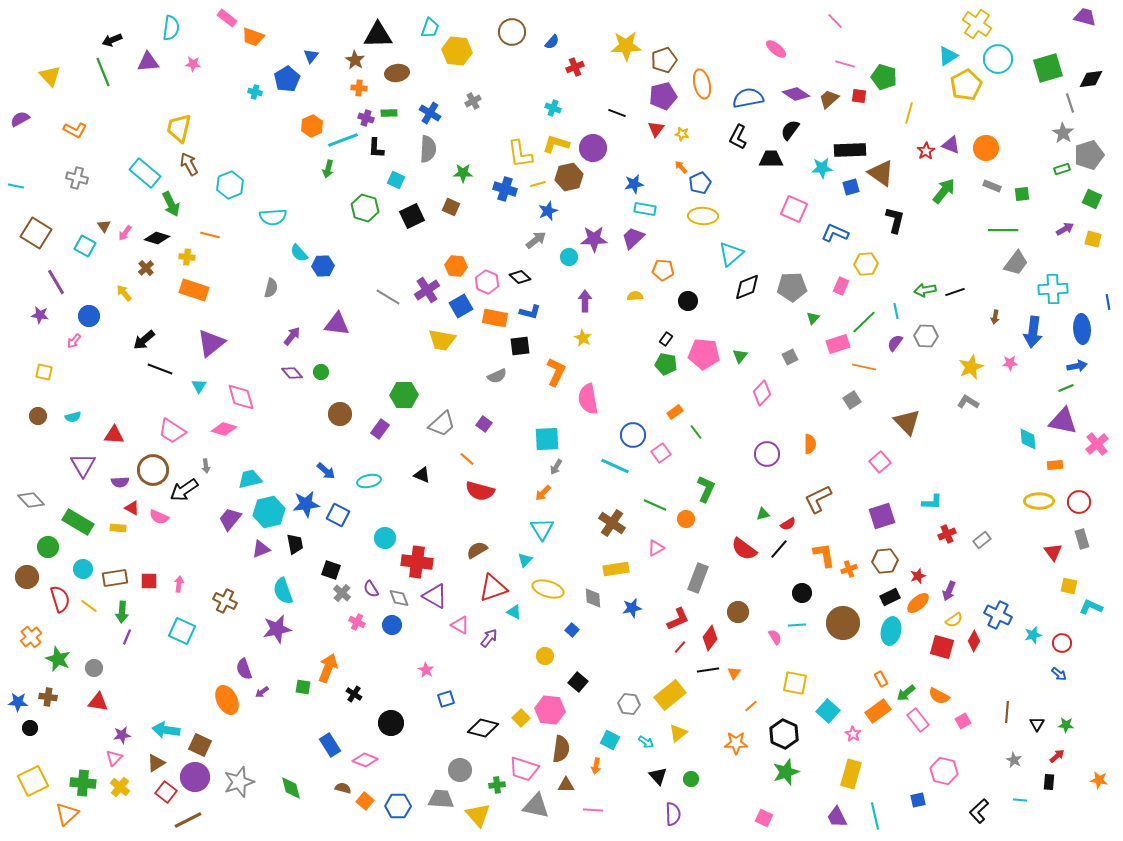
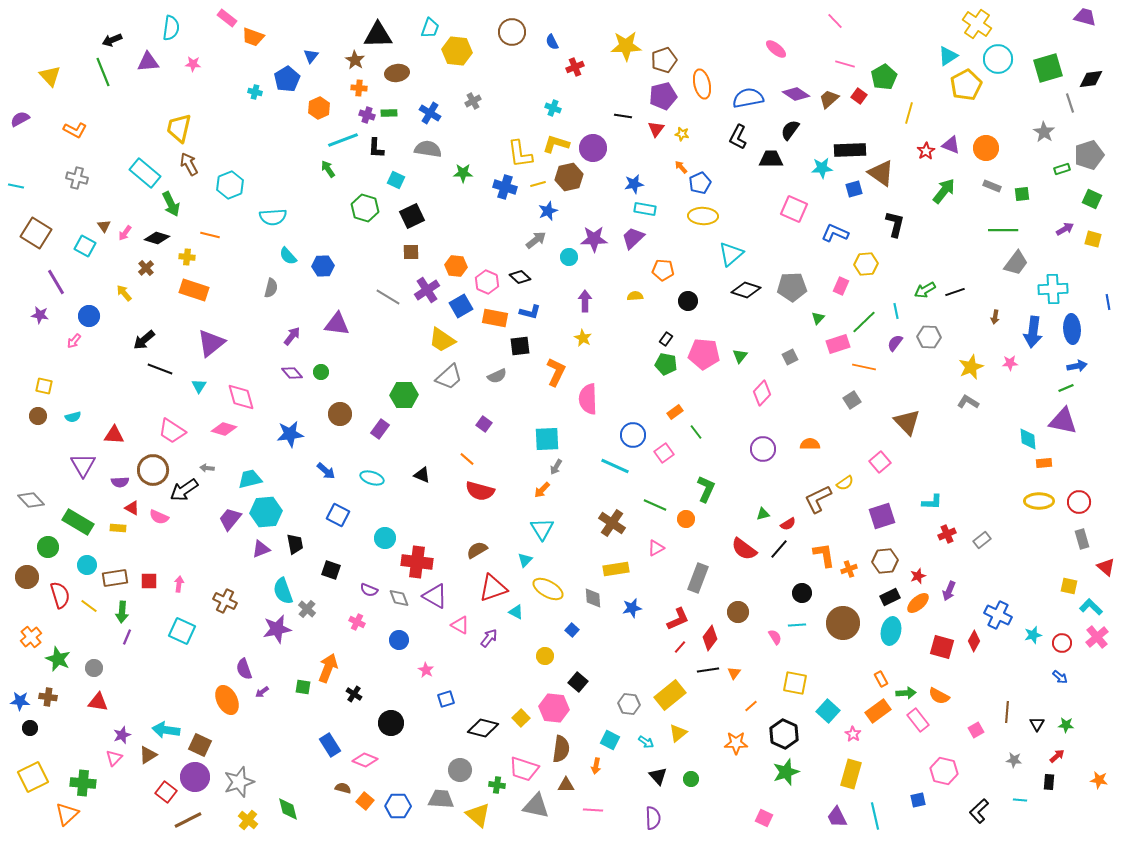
blue semicircle at (552, 42): rotated 112 degrees clockwise
green pentagon at (884, 77): rotated 25 degrees clockwise
red square at (859, 96): rotated 28 degrees clockwise
black line at (617, 113): moved 6 px right, 3 px down; rotated 12 degrees counterclockwise
purple cross at (366, 118): moved 1 px right, 3 px up
orange hexagon at (312, 126): moved 7 px right, 18 px up
gray star at (1063, 133): moved 19 px left, 1 px up
gray semicircle at (428, 149): rotated 84 degrees counterclockwise
green arrow at (328, 169): rotated 132 degrees clockwise
blue square at (851, 187): moved 3 px right, 2 px down
blue cross at (505, 189): moved 2 px up
brown square at (451, 207): moved 40 px left, 45 px down; rotated 24 degrees counterclockwise
black L-shape at (895, 220): moved 4 px down
cyan semicircle at (299, 253): moved 11 px left, 3 px down
black diamond at (747, 287): moved 1 px left, 3 px down; rotated 40 degrees clockwise
green arrow at (925, 290): rotated 20 degrees counterclockwise
green triangle at (813, 318): moved 5 px right
blue ellipse at (1082, 329): moved 10 px left
gray hexagon at (926, 336): moved 3 px right, 1 px down
yellow trapezoid at (442, 340): rotated 24 degrees clockwise
yellow square at (44, 372): moved 14 px down
pink semicircle at (588, 399): rotated 8 degrees clockwise
gray trapezoid at (442, 424): moved 7 px right, 47 px up
orange semicircle at (810, 444): rotated 90 degrees counterclockwise
pink cross at (1097, 444): moved 193 px down
pink square at (661, 453): moved 3 px right
purple circle at (767, 454): moved 4 px left, 5 px up
orange rectangle at (1055, 465): moved 11 px left, 2 px up
gray arrow at (206, 466): moved 1 px right, 2 px down; rotated 104 degrees clockwise
cyan ellipse at (369, 481): moved 3 px right, 3 px up; rotated 30 degrees clockwise
orange arrow at (543, 493): moved 1 px left, 3 px up
blue star at (306, 504): moved 16 px left, 70 px up
cyan hexagon at (269, 512): moved 3 px left; rotated 8 degrees clockwise
red triangle at (1053, 552): moved 53 px right, 15 px down; rotated 12 degrees counterclockwise
cyan circle at (83, 569): moved 4 px right, 4 px up
purple semicircle at (371, 589): moved 2 px left, 1 px down; rotated 36 degrees counterclockwise
yellow ellipse at (548, 589): rotated 12 degrees clockwise
gray cross at (342, 593): moved 35 px left, 16 px down
red semicircle at (60, 599): moved 4 px up
cyan L-shape at (1091, 607): rotated 20 degrees clockwise
cyan triangle at (514, 612): moved 2 px right
yellow semicircle at (954, 620): moved 109 px left, 137 px up
blue circle at (392, 625): moved 7 px right, 15 px down
blue arrow at (1059, 674): moved 1 px right, 3 px down
green arrow at (906, 693): rotated 144 degrees counterclockwise
blue star at (18, 702): moved 2 px right, 1 px up
pink hexagon at (550, 710): moved 4 px right, 2 px up
pink square at (963, 721): moved 13 px right, 9 px down
purple star at (122, 735): rotated 12 degrees counterclockwise
gray star at (1014, 760): rotated 21 degrees counterclockwise
brown triangle at (156, 763): moved 8 px left, 8 px up
yellow square at (33, 781): moved 4 px up
green cross at (497, 785): rotated 14 degrees clockwise
yellow cross at (120, 787): moved 128 px right, 33 px down
green diamond at (291, 788): moved 3 px left, 21 px down
purple semicircle at (673, 814): moved 20 px left, 4 px down
yellow triangle at (478, 815): rotated 8 degrees counterclockwise
